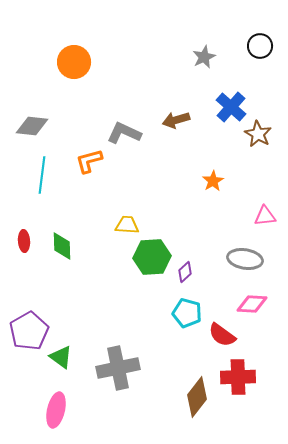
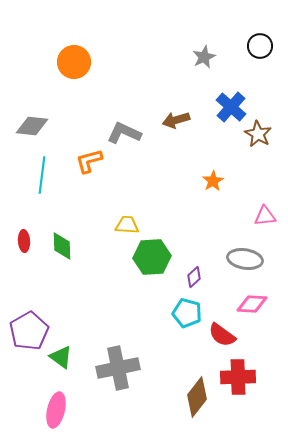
purple diamond: moved 9 px right, 5 px down
